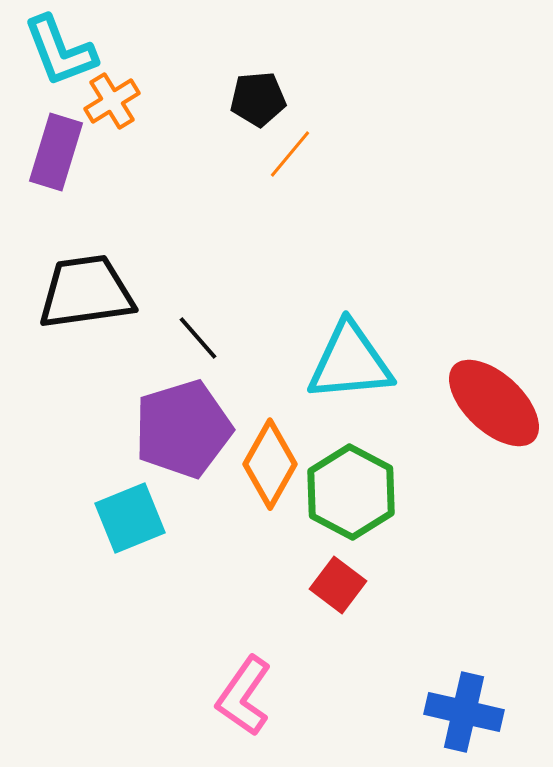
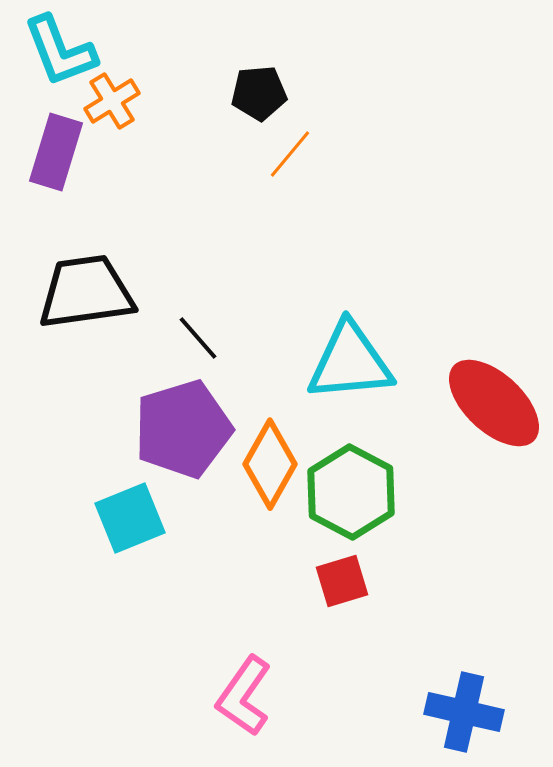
black pentagon: moved 1 px right, 6 px up
red square: moved 4 px right, 4 px up; rotated 36 degrees clockwise
